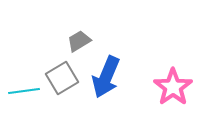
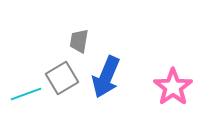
gray trapezoid: rotated 50 degrees counterclockwise
cyan line: moved 2 px right, 3 px down; rotated 12 degrees counterclockwise
